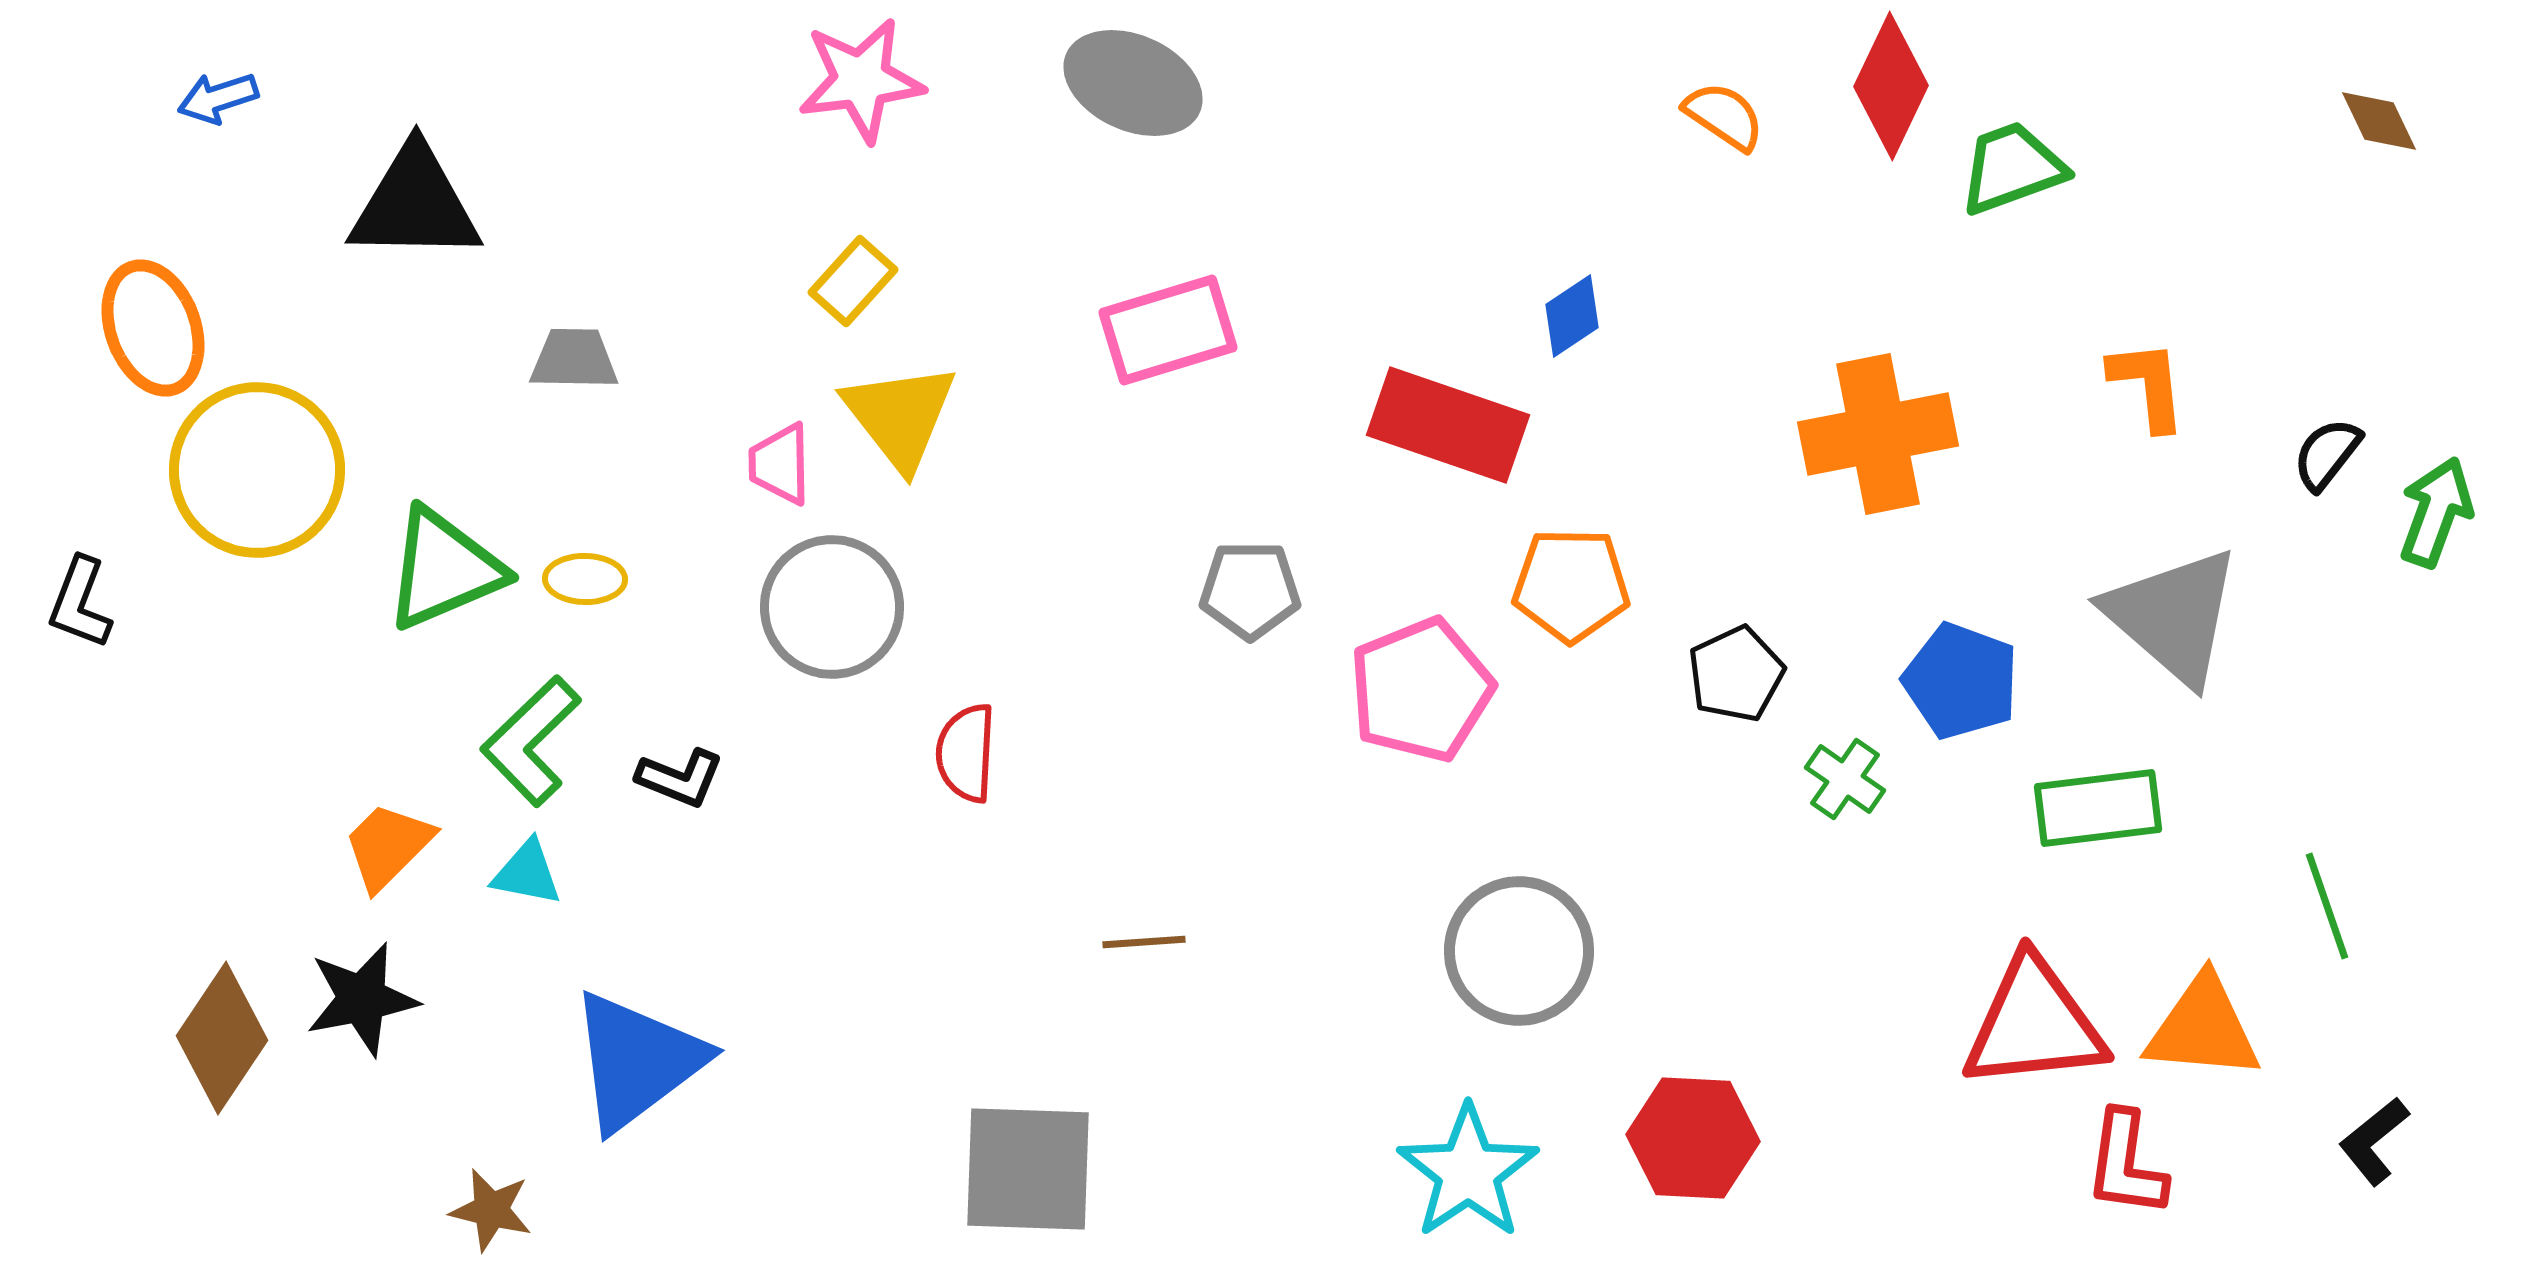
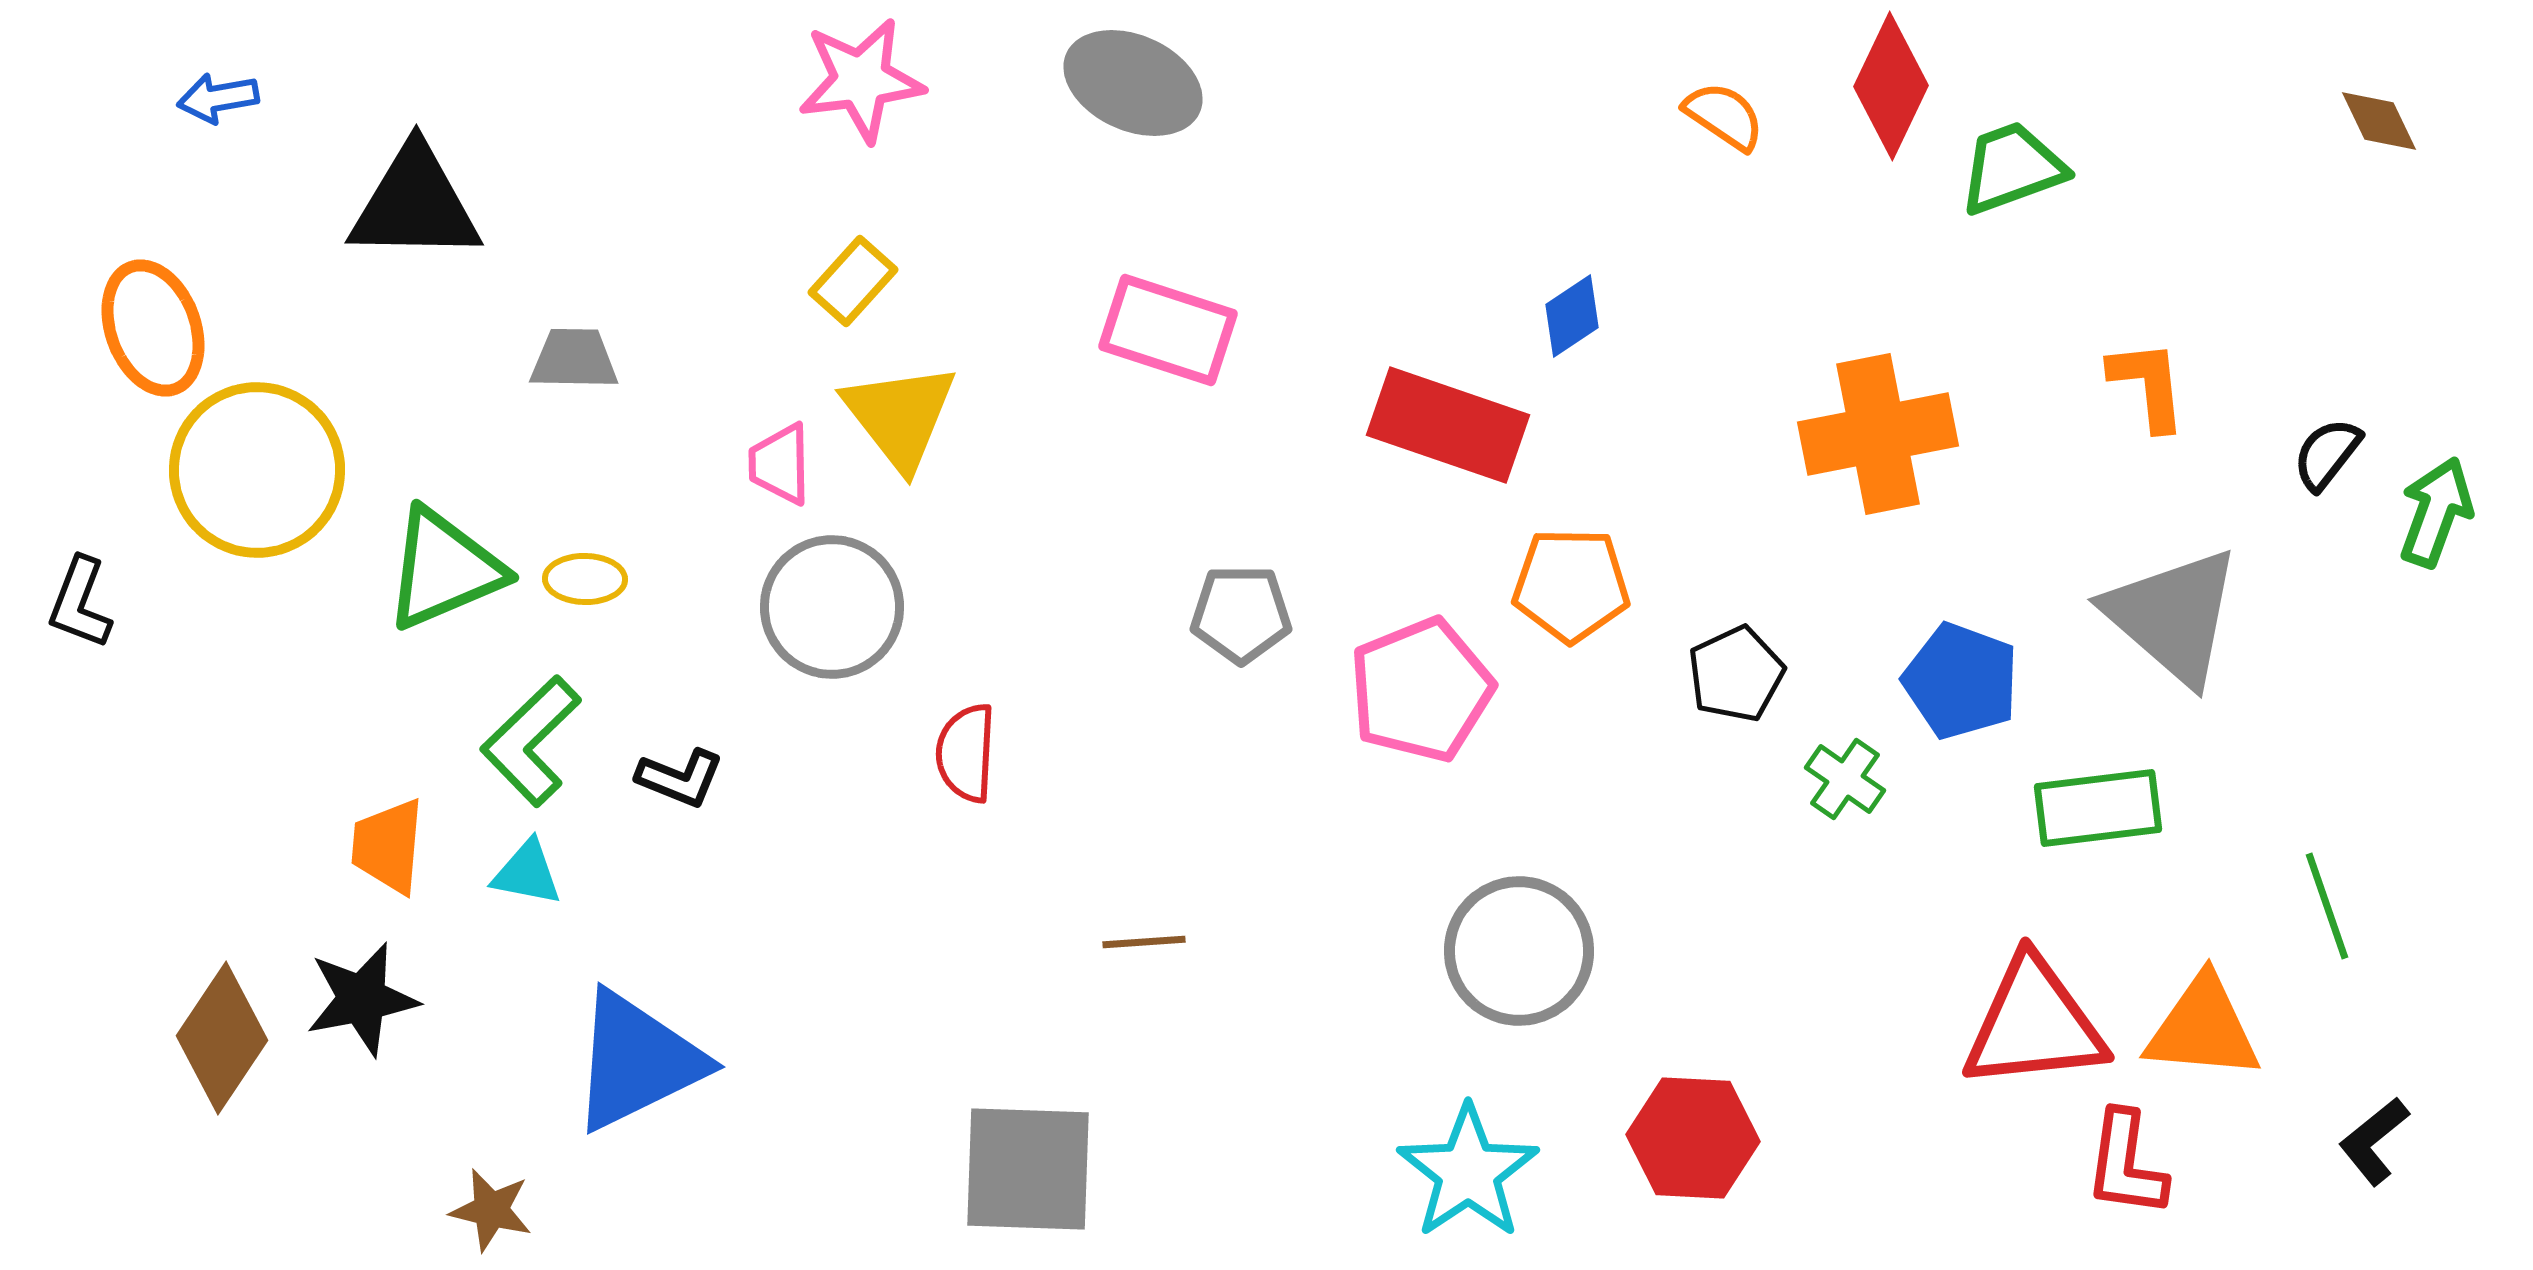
blue arrow at (218, 98): rotated 8 degrees clockwise
pink rectangle at (1168, 330): rotated 35 degrees clockwise
gray pentagon at (1250, 590): moved 9 px left, 24 px down
orange trapezoid at (388, 846): rotated 40 degrees counterclockwise
blue triangle at (637, 1061): rotated 11 degrees clockwise
